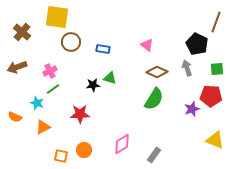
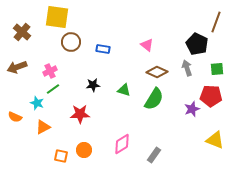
green triangle: moved 14 px right, 12 px down
